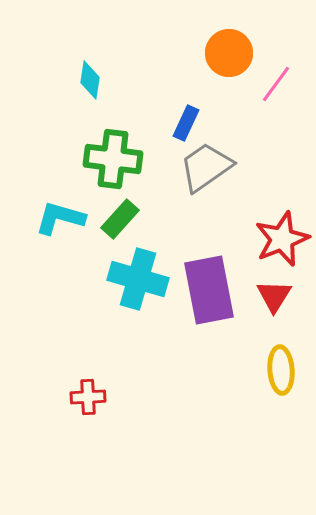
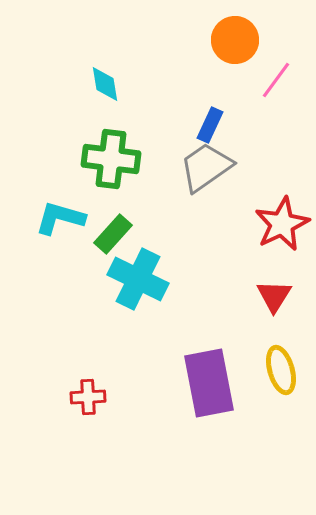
orange circle: moved 6 px right, 13 px up
cyan diamond: moved 15 px right, 4 px down; rotated 18 degrees counterclockwise
pink line: moved 4 px up
blue rectangle: moved 24 px right, 2 px down
green cross: moved 2 px left
green rectangle: moved 7 px left, 15 px down
red star: moved 15 px up; rotated 4 degrees counterclockwise
cyan cross: rotated 10 degrees clockwise
purple rectangle: moved 93 px down
yellow ellipse: rotated 12 degrees counterclockwise
